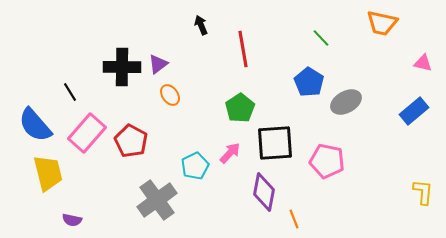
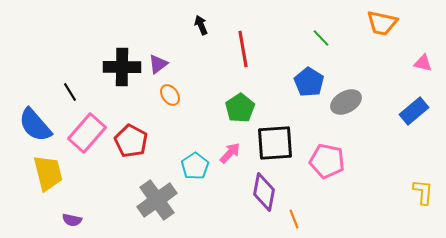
cyan pentagon: rotated 8 degrees counterclockwise
